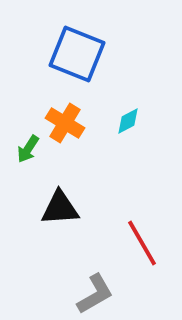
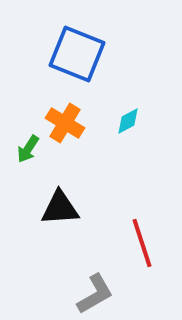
red line: rotated 12 degrees clockwise
